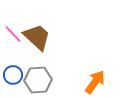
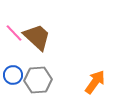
pink line: moved 1 px right, 1 px up
